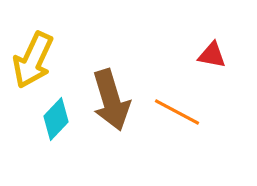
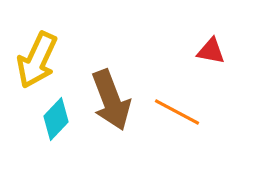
red triangle: moved 1 px left, 4 px up
yellow arrow: moved 4 px right
brown arrow: rotated 4 degrees counterclockwise
